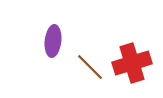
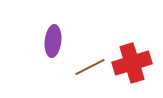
brown line: rotated 72 degrees counterclockwise
